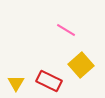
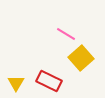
pink line: moved 4 px down
yellow square: moved 7 px up
